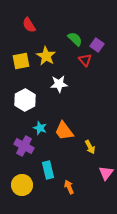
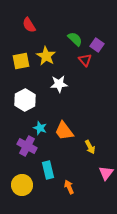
purple cross: moved 3 px right
